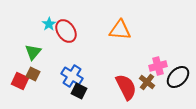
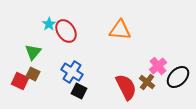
pink cross: rotated 24 degrees counterclockwise
blue cross: moved 4 px up
